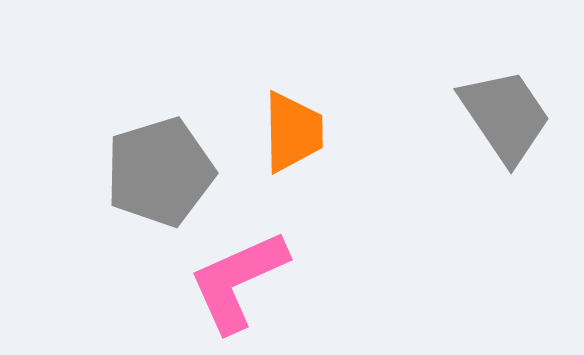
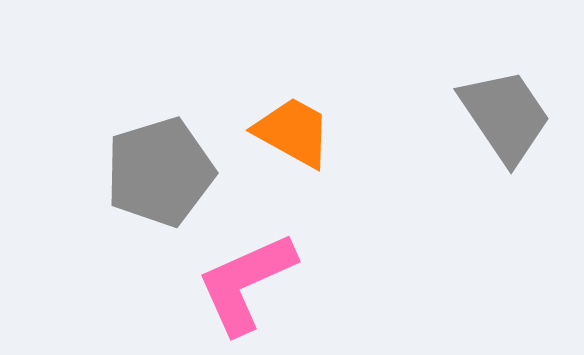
orange trapezoid: rotated 60 degrees counterclockwise
pink L-shape: moved 8 px right, 2 px down
